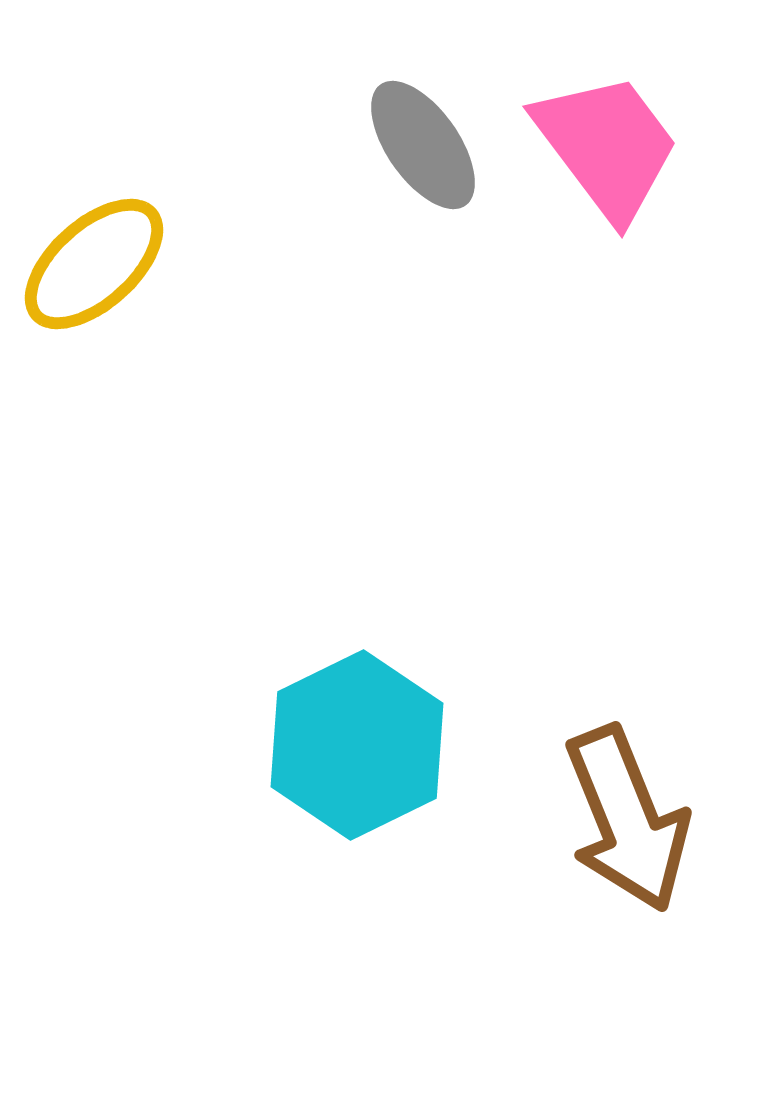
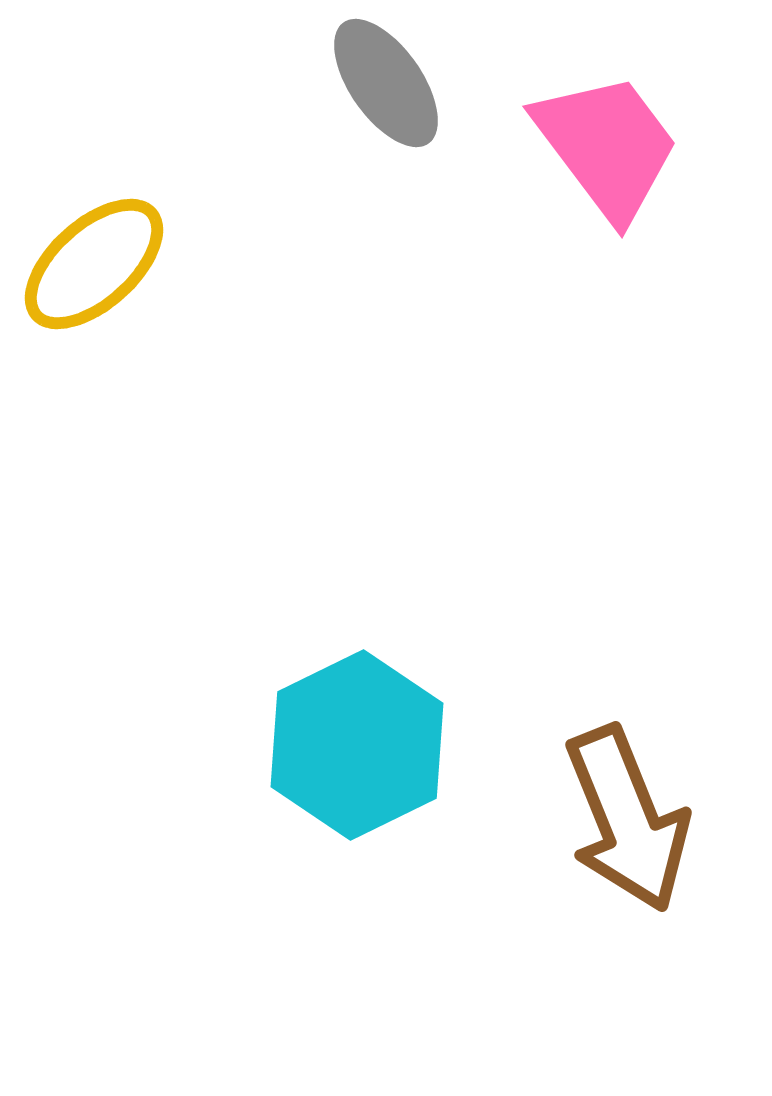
gray ellipse: moved 37 px left, 62 px up
